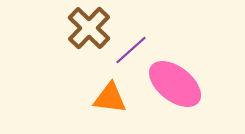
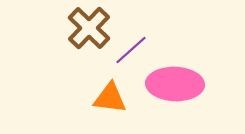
pink ellipse: rotated 36 degrees counterclockwise
